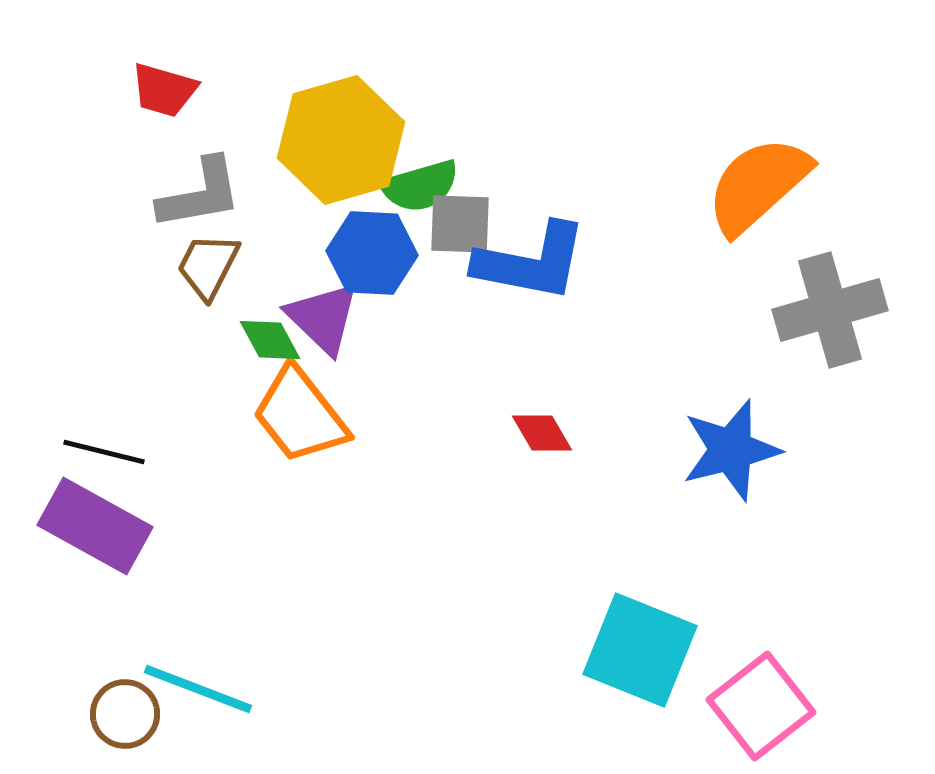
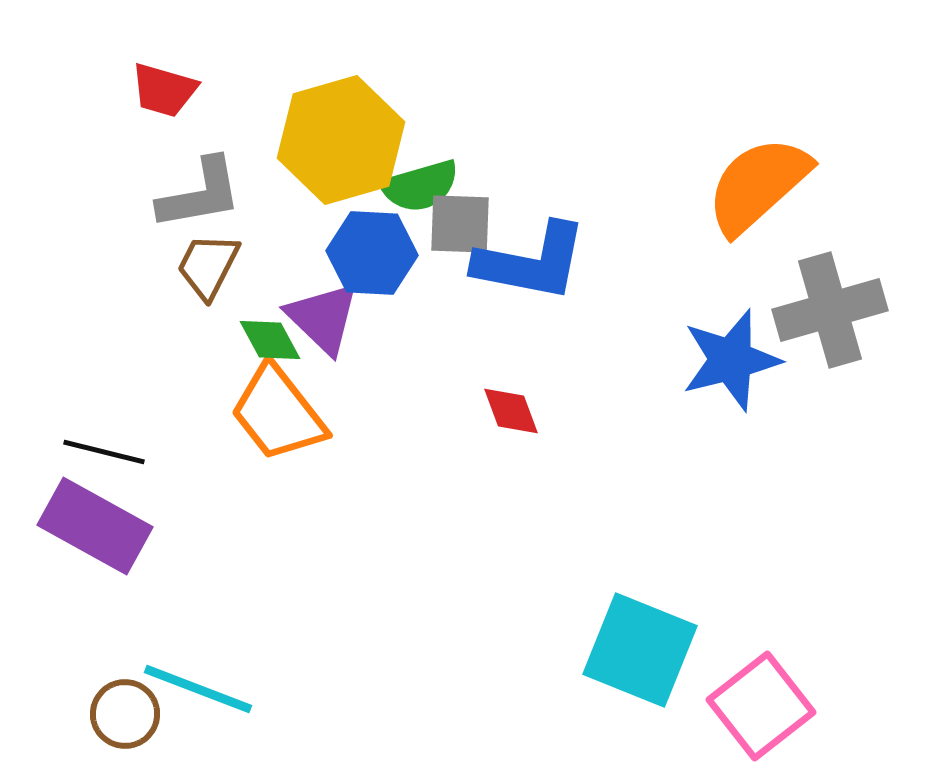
orange trapezoid: moved 22 px left, 2 px up
red diamond: moved 31 px left, 22 px up; rotated 10 degrees clockwise
blue star: moved 90 px up
